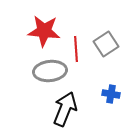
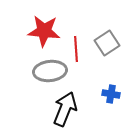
gray square: moved 1 px right, 1 px up
